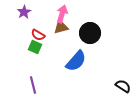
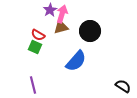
purple star: moved 26 px right, 2 px up
black circle: moved 2 px up
